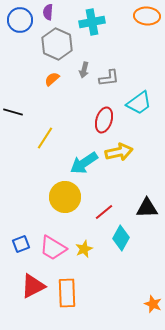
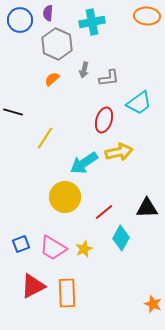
purple semicircle: moved 1 px down
